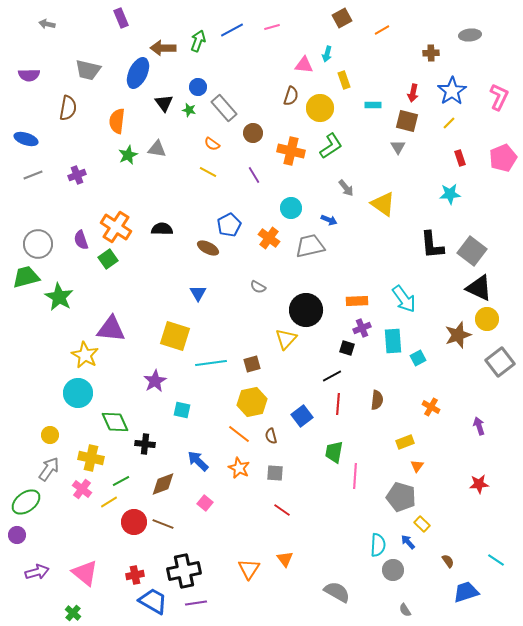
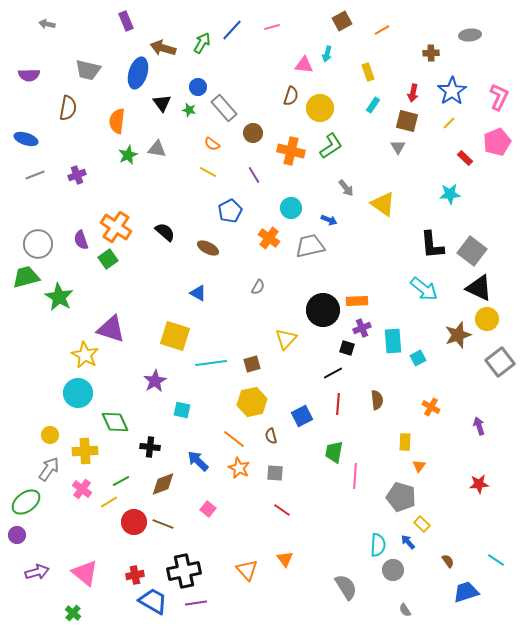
purple rectangle at (121, 18): moved 5 px right, 3 px down
brown square at (342, 18): moved 3 px down
blue line at (232, 30): rotated 20 degrees counterclockwise
green arrow at (198, 41): moved 4 px right, 2 px down; rotated 10 degrees clockwise
brown arrow at (163, 48): rotated 15 degrees clockwise
blue ellipse at (138, 73): rotated 8 degrees counterclockwise
yellow rectangle at (344, 80): moved 24 px right, 8 px up
black triangle at (164, 103): moved 2 px left
cyan rectangle at (373, 105): rotated 56 degrees counterclockwise
red rectangle at (460, 158): moved 5 px right; rotated 28 degrees counterclockwise
pink pentagon at (503, 158): moved 6 px left, 16 px up
gray line at (33, 175): moved 2 px right
blue pentagon at (229, 225): moved 1 px right, 14 px up
black semicircle at (162, 229): moved 3 px right, 3 px down; rotated 40 degrees clockwise
gray semicircle at (258, 287): rotated 91 degrees counterclockwise
blue triangle at (198, 293): rotated 30 degrees counterclockwise
cyan arrow at (404, 299): moved 20 px right, 10 px up; rotated 16 degrees counterclockwise
black circle at (306, 310): moved 17 px right
purple triangle at (111, 329): rotated 12 degrees clockwise
black line at (332, 376): moved 1 px right, 3 px up
brown semicircle at (377, 400): rotated 12 degrees counterclockwise
blue square at (302, 416): rotated 10 degrees clockwise
orange line at (239, 434): moved 5 px left, 5 px down
yellow rectangle at (405, 442): rotated 66 degrees counterclockwise
black cross at (145, 444): moved 5 px right, 3 px down
yellow cross at (91, 458): moved 6 px left, 7 px up; rotated 15 degrees counterclockwise
orange triangle at (417, 466): moved 2 px right
pink square at (205, 503): moved 3 px right, 6 px down
orange triangle at (249, 569): moved 2 px left, 1 px down; rotated 15 degrees counterclockwise
gray semicircle at (337, 592): moved 9 px right, 5 px up; rotated 28 degrees clockwise
